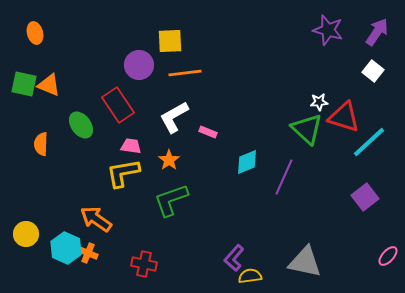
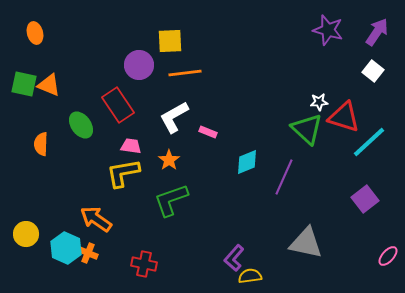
purple square: moved 2 px down
gray triangle: moved 1 px right, 19 px up
